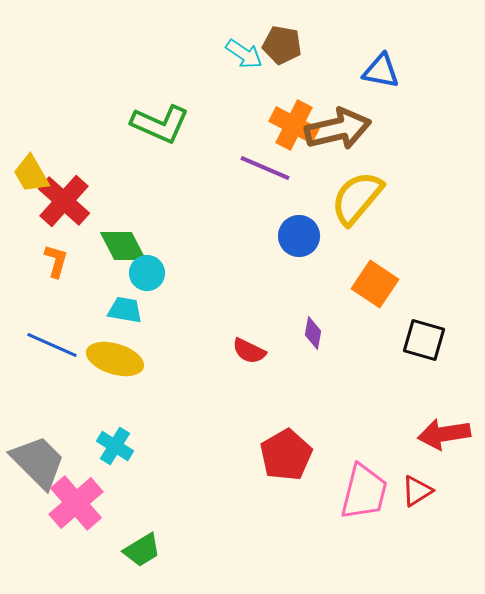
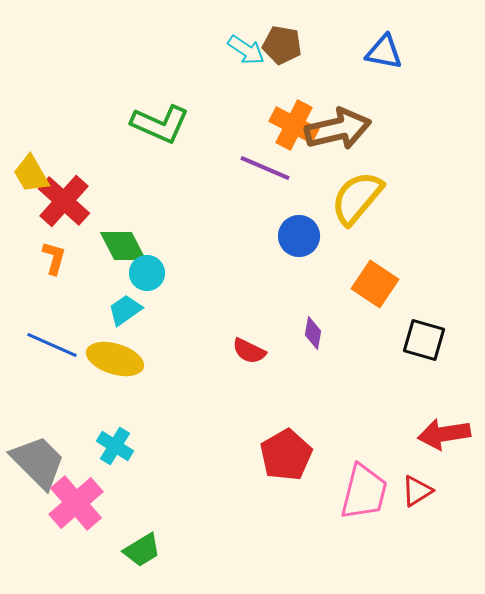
cyan arrow: moved 2 px right, 4 px up
blue triangle: moved 3 px right, 19 px up
orange L-shape: moved 2 px left, 3 px up
cyan trapezoid: rotated 45 degrees counterclockwise
